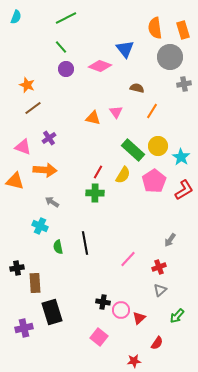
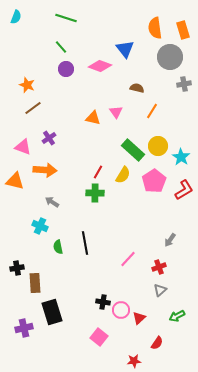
green line at (66, 18): rotated 45 degrees clockwise
green arrow at (177, 316): rotated 21 degrees clockwise
